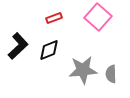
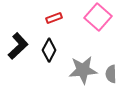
black diamond: rotated 40 degrees counterclockwise
